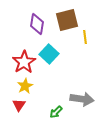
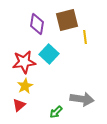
red star: rotated 25 degrees clockwise
red triangle: rotated 16 degrees clockwise
